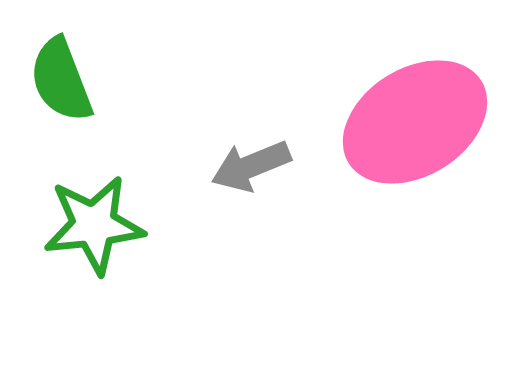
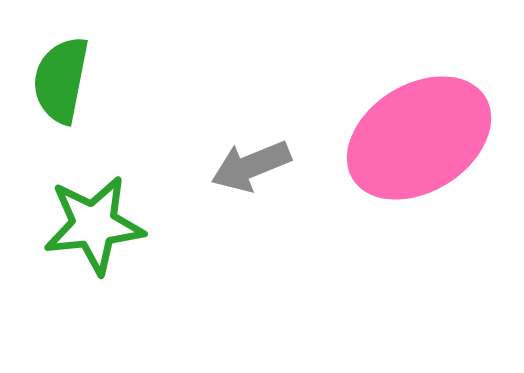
green semicircle: rotated 32 degrees clockwise
pink ellipse: moved 4 px right, 16 px down
